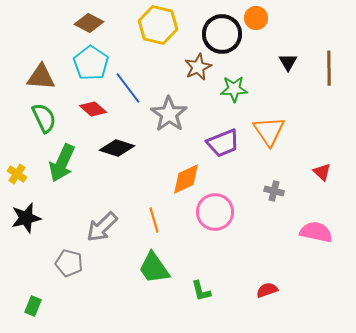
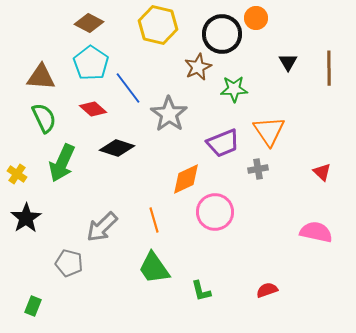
gray cross: moved 16 px left, 22 px up; rotated 24 degrees counterclockwise
black star: rotated 20 degrees counterclockwise
